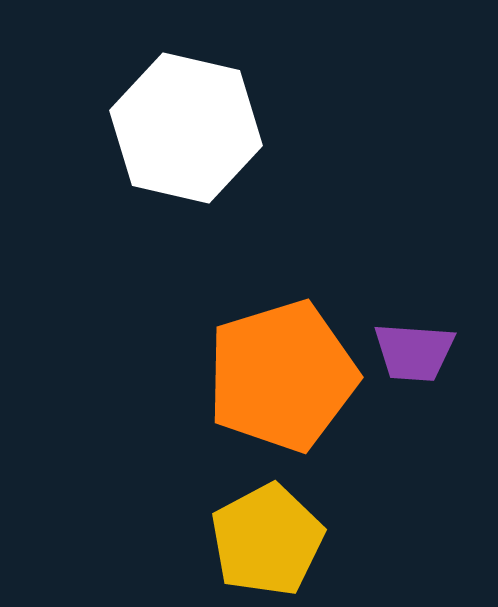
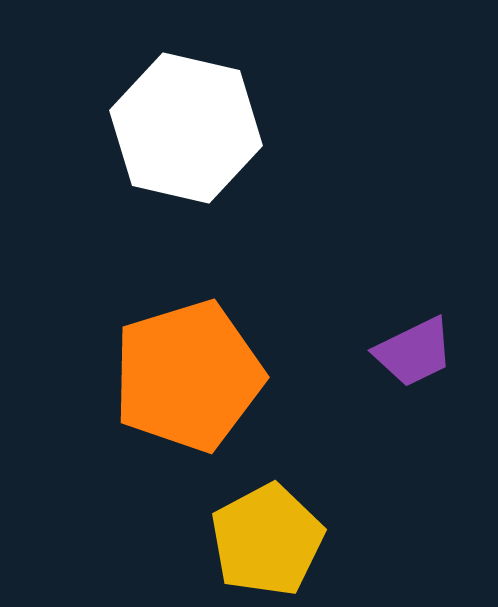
purple trapezoid: rotated 30 degrees counterclockwise
orange pentagon: moved 94 px left
